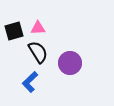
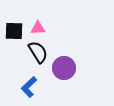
black square: rotated 18 degrees clockwise
purple circle: moved 6 px left, 5 px down
blue L-shape: moved 1 px left, 5 px down
